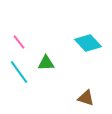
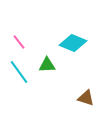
cyan diamond: moved 15 px left; rotated 24 degrees counterclockwise
green triangle: moved 1 px right, 2 px down
